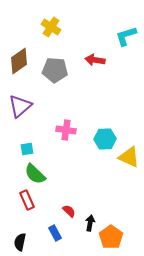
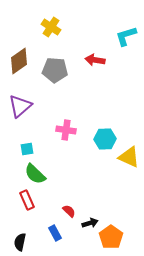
black arrow: rotated 63 degrees clockwise
